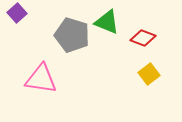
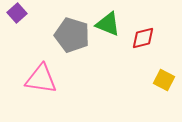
green triangle: moved 1 px right, 2 px down
red diamond: rotated 35 degrees counterclockwise
yellow square: moved 15 px right, 6 px down; rotated 25 degrees counterclockwise
